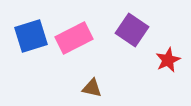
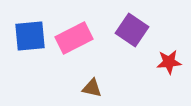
blue square: moved 1 px left; rotated 12 degrees clockwise
red star: moved 1 px right, 2 px down; rotated 20 degrees clockwise
